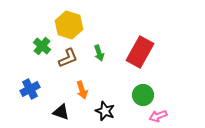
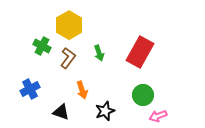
yellow hexagon: rotated 12 degrees clockwise
green cross: rotated 12 degrees counterclockwise
brown L-shape: rotated 30 degrees counterclockwise
black star: rotated 30 degrees clockwise
